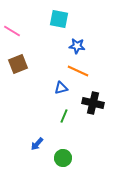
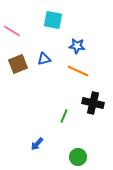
cyan square: moved 6 px left, 1 px down
blue triangle: moved 17 px left, 29 px up
green circle: moved 15 px right, 1 px up
